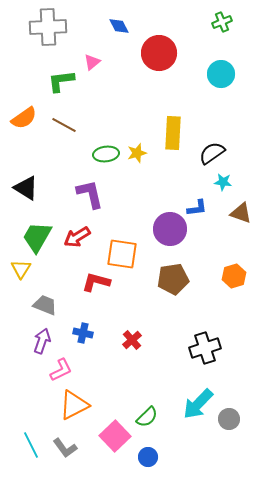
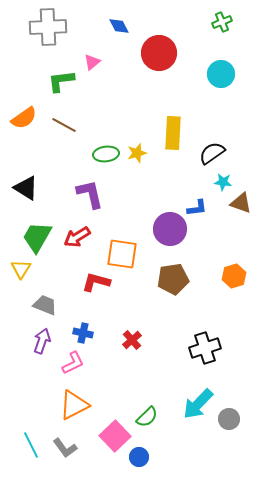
brown triangle: moved 10 px up
pink L-shape: moved 12 px right, 7 px up
blue circle: moved 9 px left
